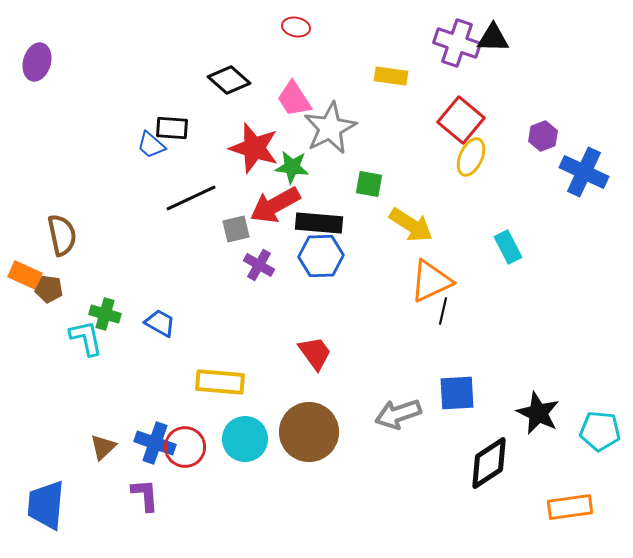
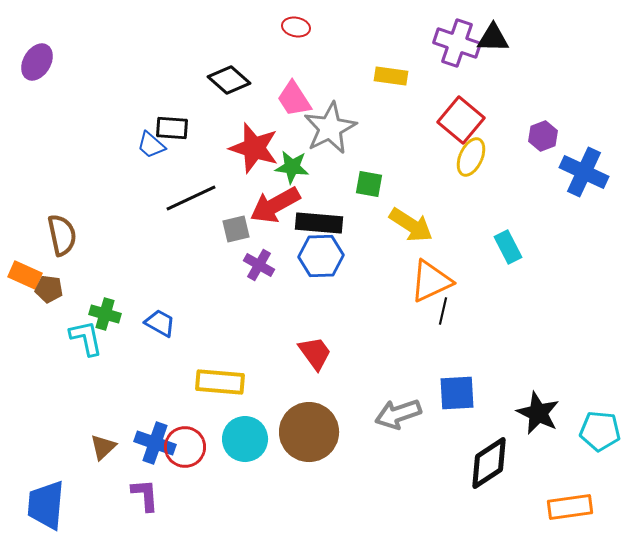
purple ellipse at (37, 62): rotated 15 degrees clockwise
